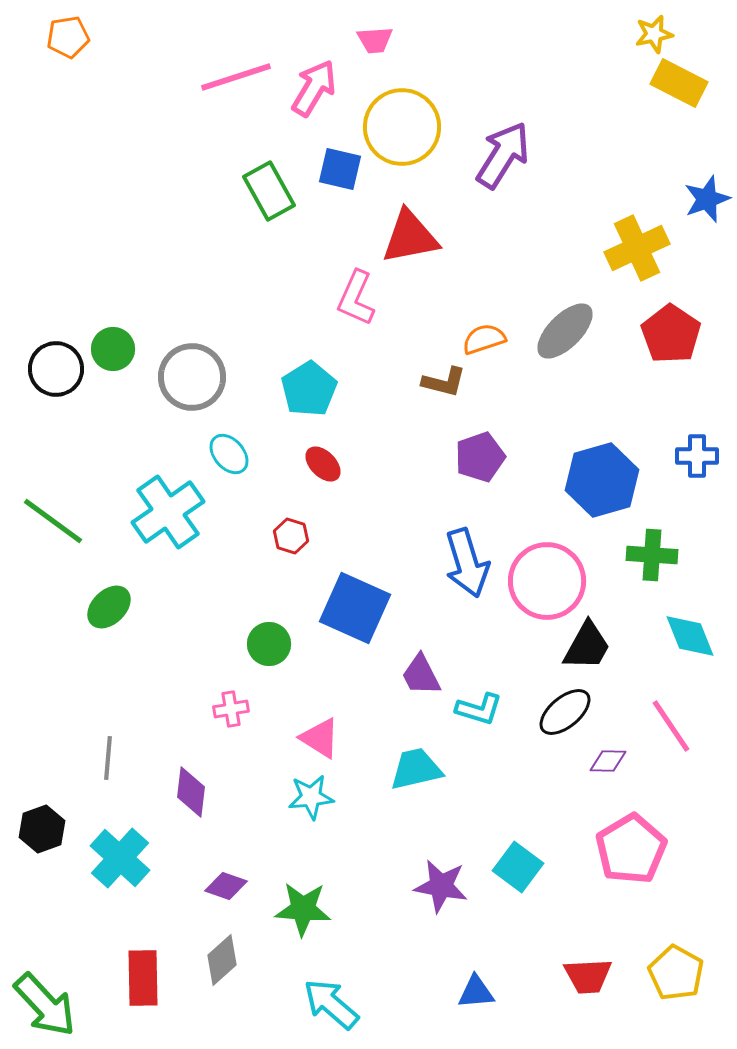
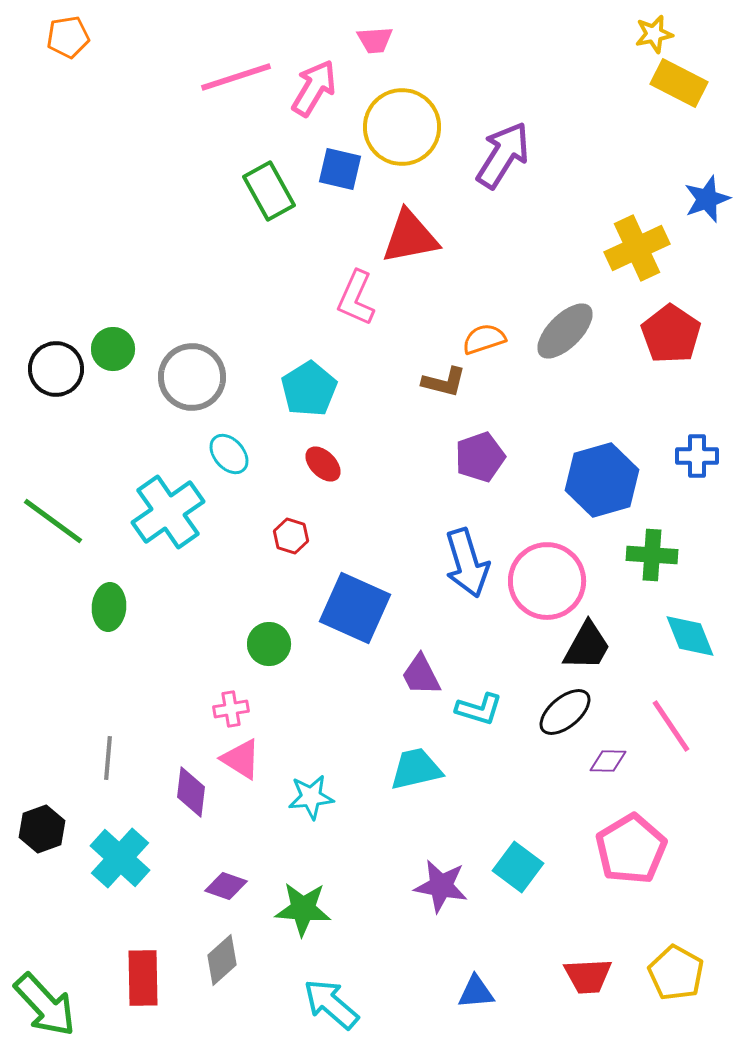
green ellipse at (109, 607): rotated 42 degrees counterclockwise
pink triangle at (320, 738): moved 79 px left, 21 px down
